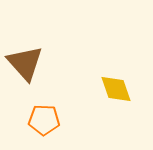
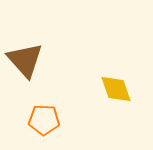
brown triangle: moved 3 px up
